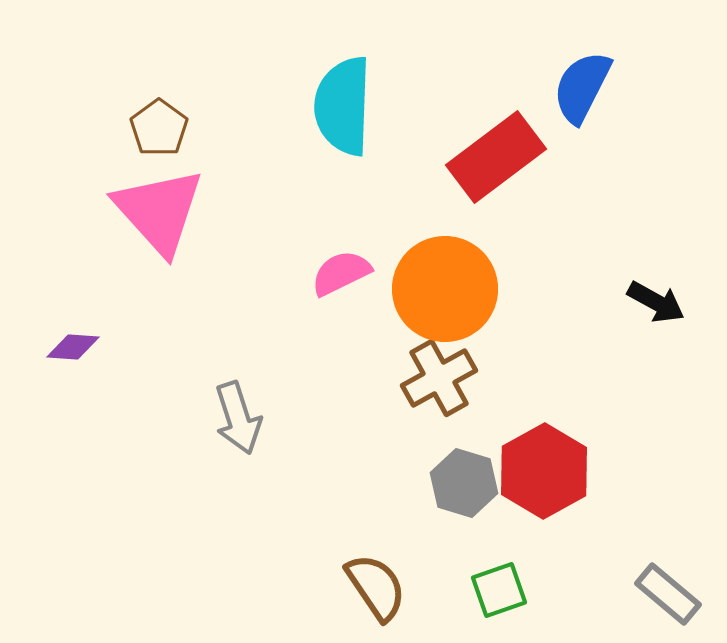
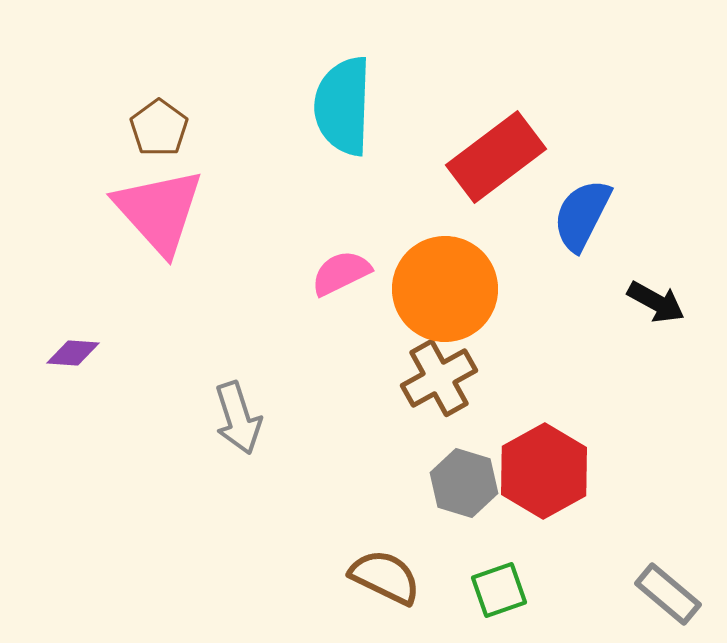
blue semicircle: moved 128 px down
purple diamond: moved 6 px down
brown semicircle: moved 9 px right, 10 px up; rotated 30 degrees counterclockwise
